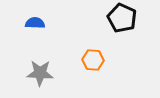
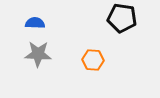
black pentagon: rotated 16 degrees counterclockwise
gray star: moved 2 px left, 19 px up
